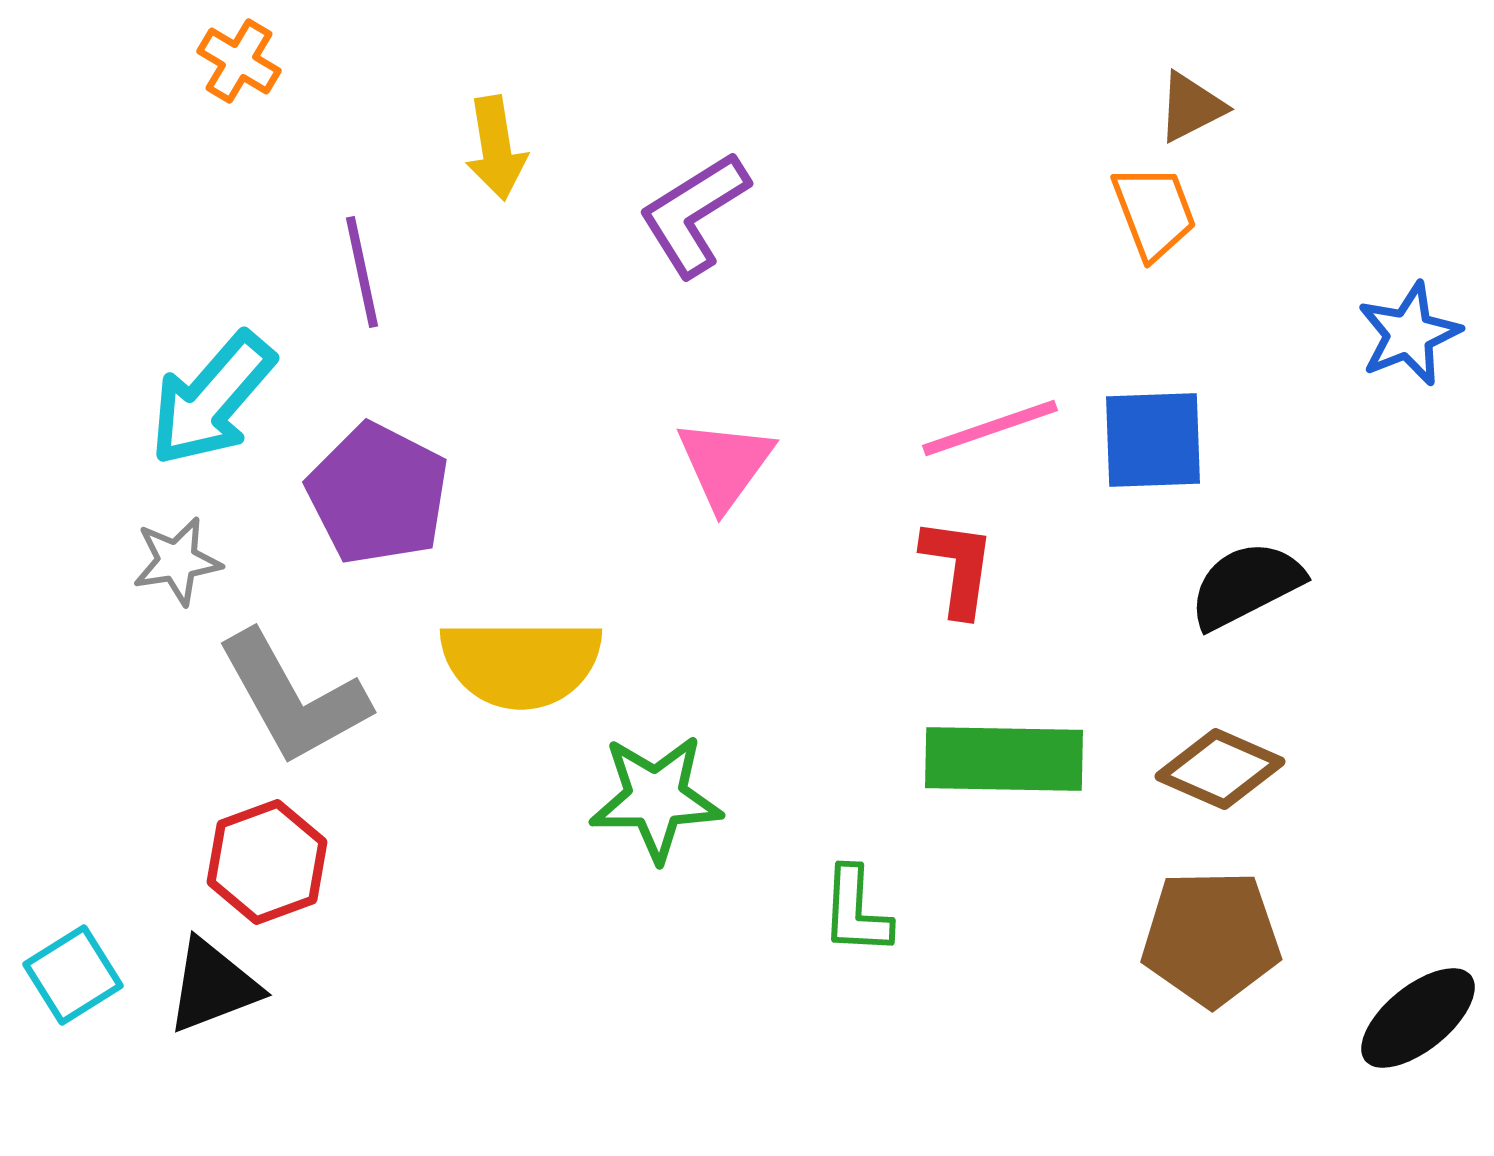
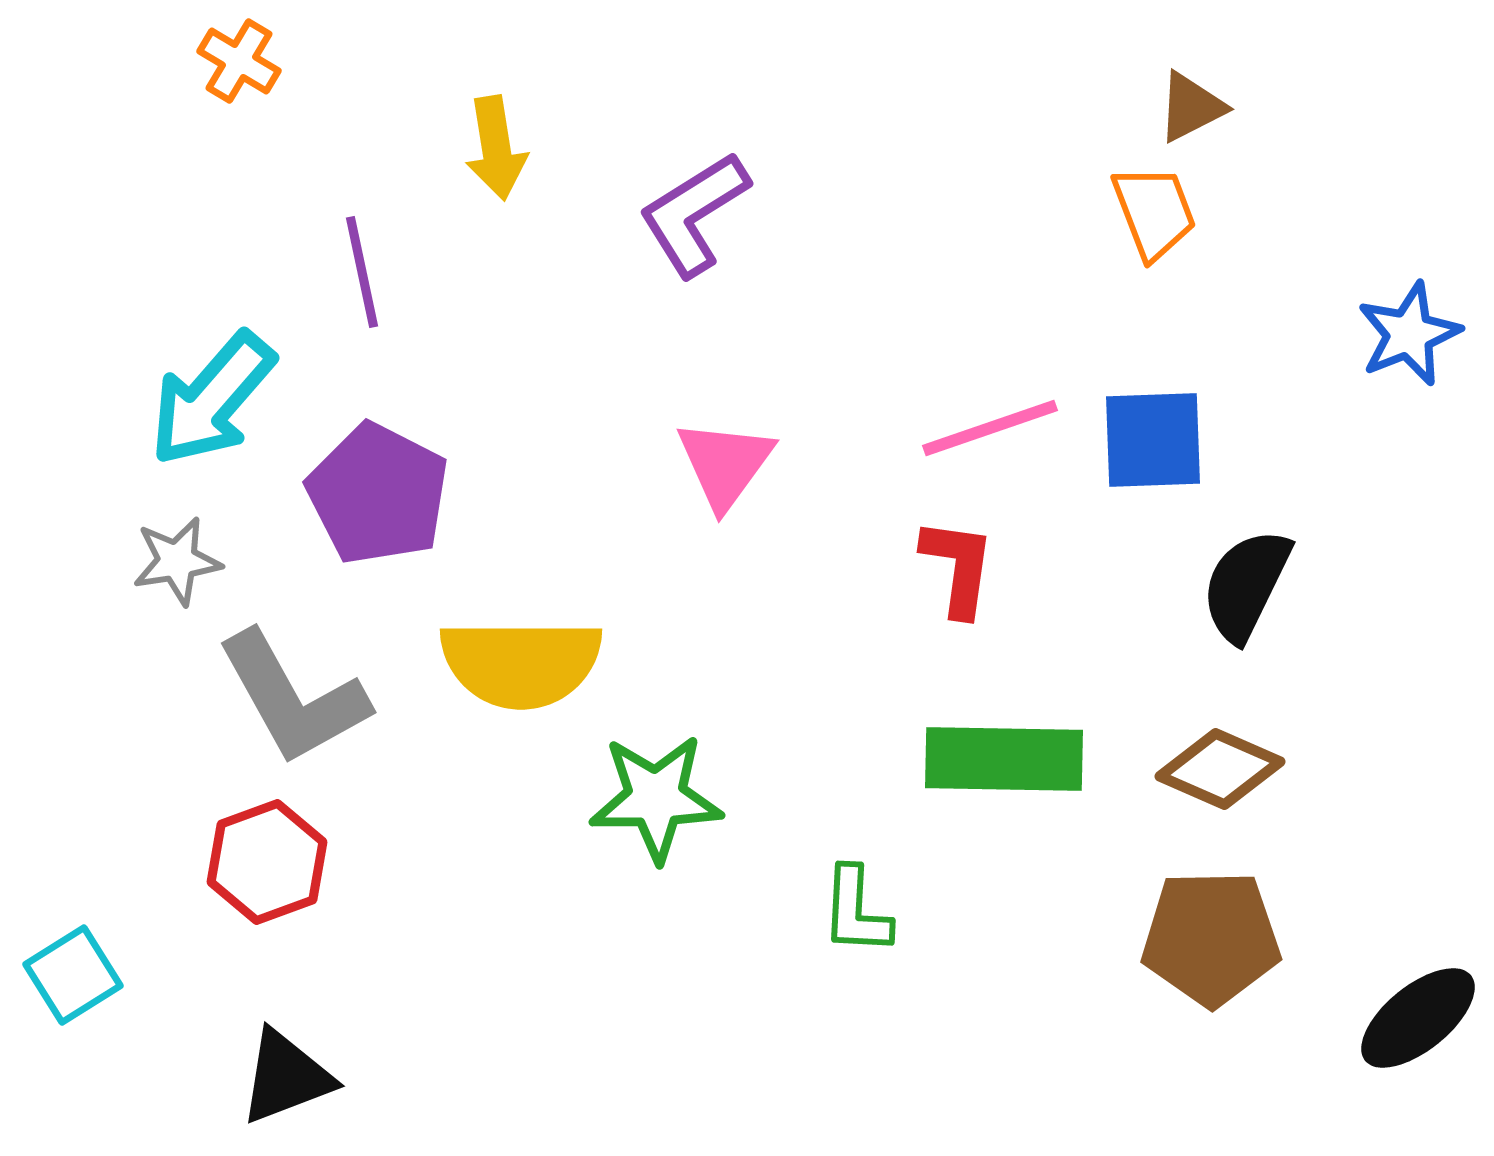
black semicircle: rotated 37 degrees counterclockwise
black triangle: moved 73 px right, 91 px down
